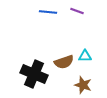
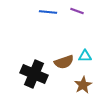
brown star: rotated 24 degrees clockwise
